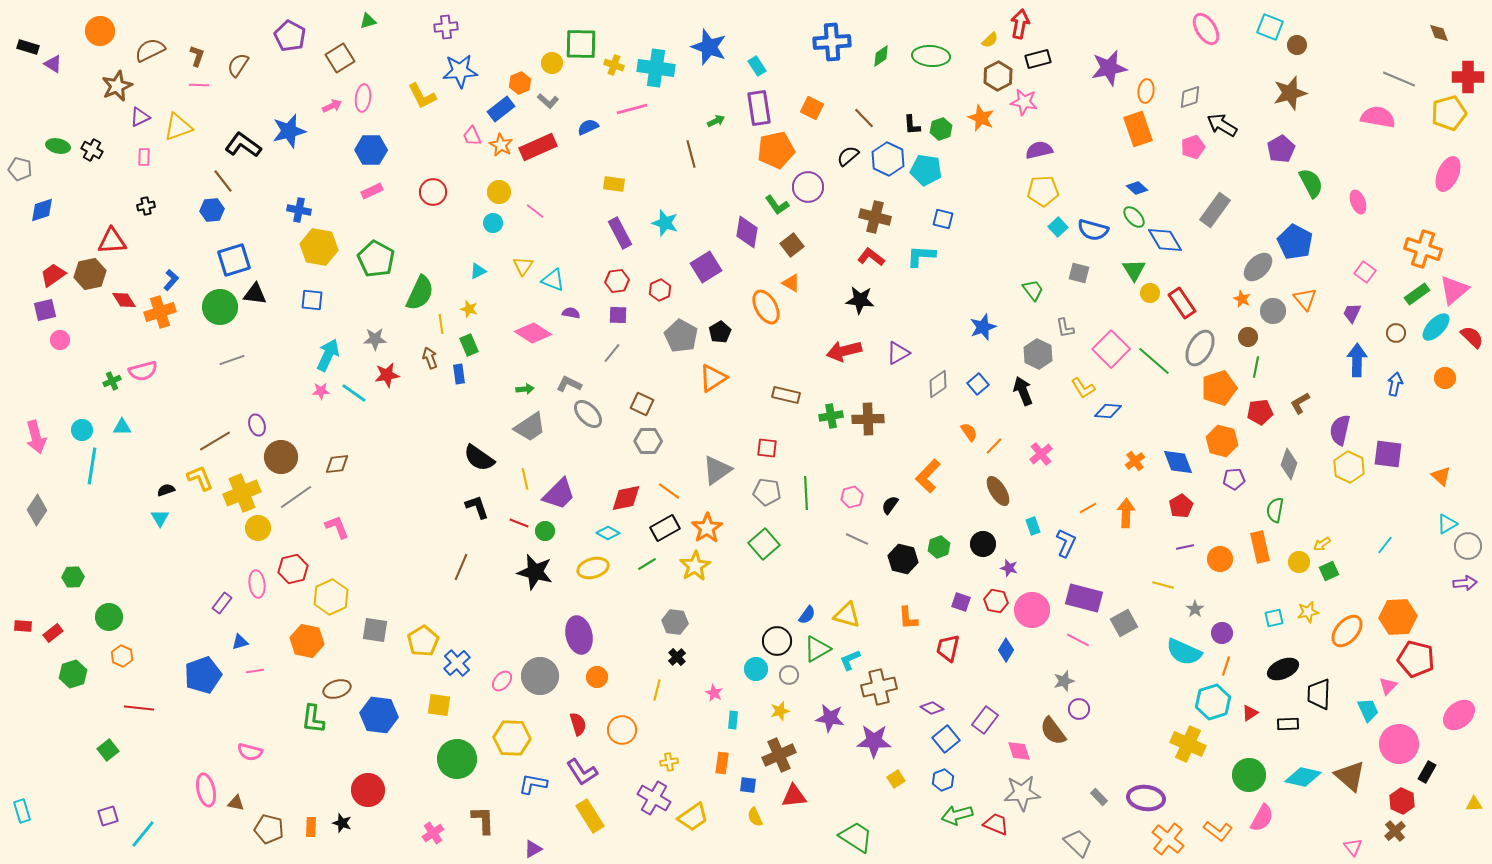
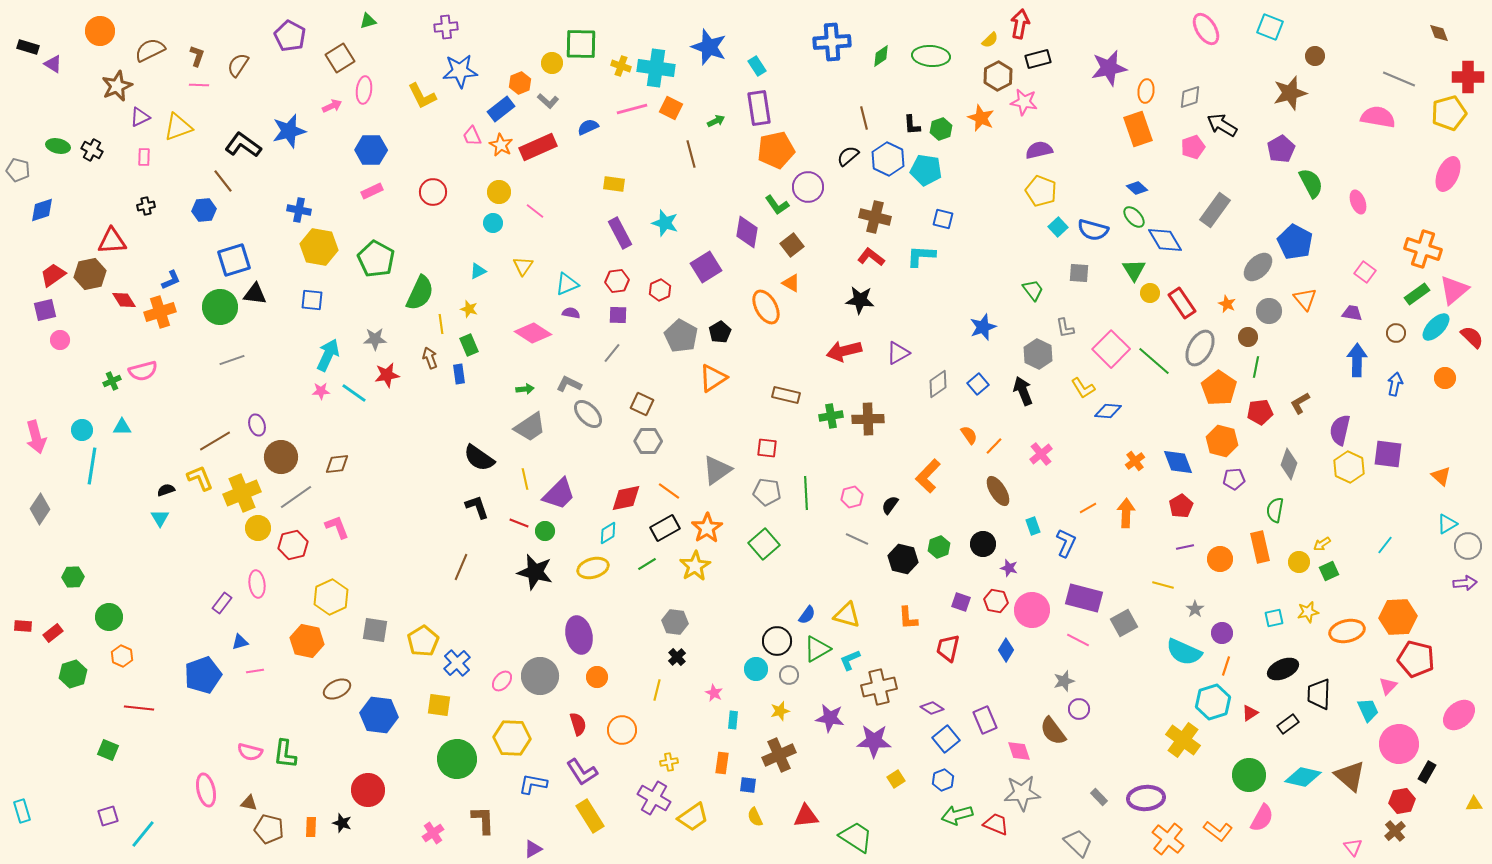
brown circle at (1297, 45): moved 18 px right, 11 px down
yellow cross at (614, 65): moved 7 px right, 1 px down
pink ellipse at (363, 98): moved 1 px right, 8 px up
orange square at (812, 108): moved 141 px left
brown line at (864, 118): rotated 30 degrees clockwise
gray pentagon at (20, 169): moved 2 px left, 1 px down
yellow pentagon at (1043, 191): moved 2 px left; rotated 24 degrees clockwise
blue hexagon at (212, 210): moved 8 px left
gray square at (1079, 273): rotated 10 degrees counterclockwise
blue L-shape at (171, 280): rotated 25 degrees clockwise
cyan triangle at (553, 280): moved 14 px right, 4 px down; rotated 45 degrees counterclockwise
orange star at (1242, 299): moved 15 px left, 5 px down
gray circle at (1273, 311): moved 4 px left
purple trapezoid at (1352, 313): rotated 75 degrees clockwise
orange pentagon at (1219, 388): rotated 20 degrees counterclockwise
orange semicircle at (969, 432): moved 3 px down
gray diamond at (37, 510): moved 3 px right, 1 px up
cyan diamond at (608, 533): rotated 60 degrees counterclockwise
red hexagon at (293, 569): moved 24 px up
orange ellipse at (1347, 631): rotated 36 degrees clockwise
brown ellipse at (337, 689): rotated 8 degrees counterclockwise
green L-shape at (313, 719): moved 28 px left, 35 px down
purple rectangle at (985, 720): rotated 60 degrees counterclockwise
black rectangle at (1288, 724): rotated 35 degrees counterclockwise
yellow cross at (1188, 744): moved 5 px left, 4 px up; rotated 12 degrees clockwise
green square at (108, 750): rotated 30 degrees counterclockwise
red triangle at (794, 796): moved 12 px right, 20 px down
purple ellipse at (1146, 798): rotated 12 degrees counterclockwise
red hexagon at (1402, 801): rotated 25 degrees clockwise
brown triangle at (236, 803): moved 13 px right
